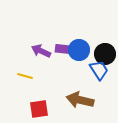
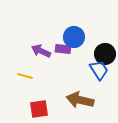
blue circle: moved 5 px left, 13 px up
